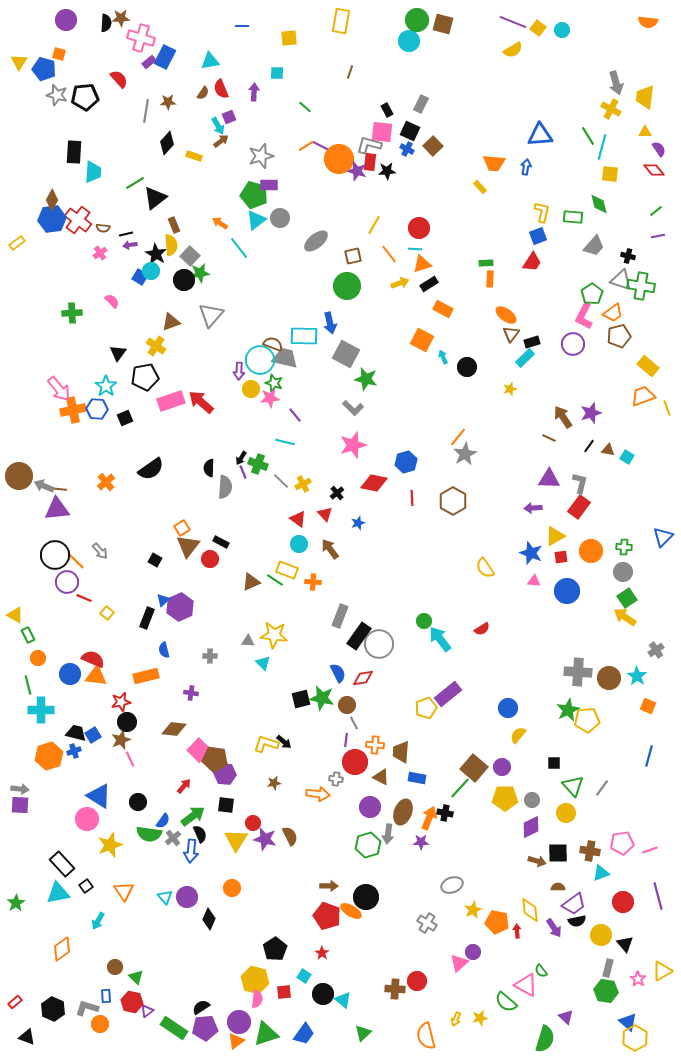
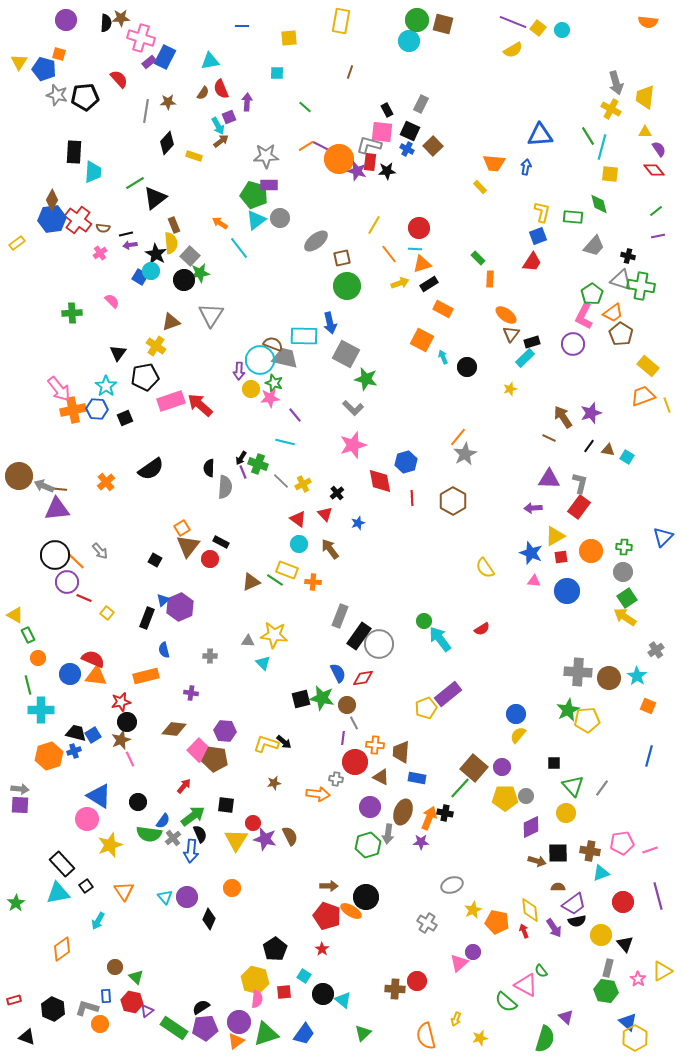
purple arrow at (254, 92): moved 7 px left, 10 px down
gray star at (261, 156): moved 5 px right; rotated 15 degrees clockwise
yellow semicircle at (171, 245): moved 2 px up
brown square at (353, 256): moved 11 px left, 2 px down
green rectangle at (486, 263): moved 8 px left, 5 px up; rotated 48 degrees clockwise
gray triangle at (211, 315): rotated 8 degrees counterclockwise
brown pentagon at (619, 336): moved 2 px right, 2 px up; rotated 25 degrees counterclockwise
red arrow at (201, 402): moved 1 px left, 3 px down
yellow line at (667, 408): moved 3 px up
red diamond at (374, 483): moved 6 px right, 2 px up; rotated 68 degrees clockwise
blue circle at (508, 708): moved 8 px right, 6 px down
purple line at (346, 740): moved 3 px left, 2 px up
purple hexagon at (225, 774): moved 43 px up
gray circle at (532, 800): moved 6 px left, 4 px up
red arrow at (517, 931): moved 7 px right; rotated 16 degrees counterclockwise
red star at (322, 953): moved 4 px up
red rectangle at (15, 1002): moved 1 px left, 2 px up; rotated 24 degrees clockwise
yellow star at (480, 1018): moved 20 px down
